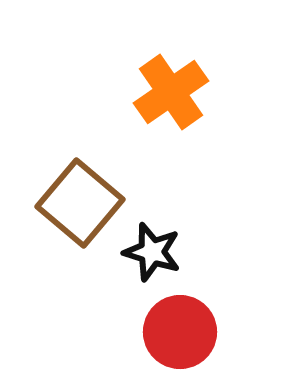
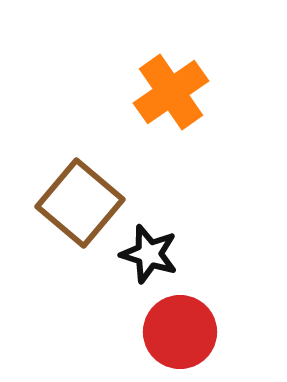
black star: moved 3 px left, 2 px down
